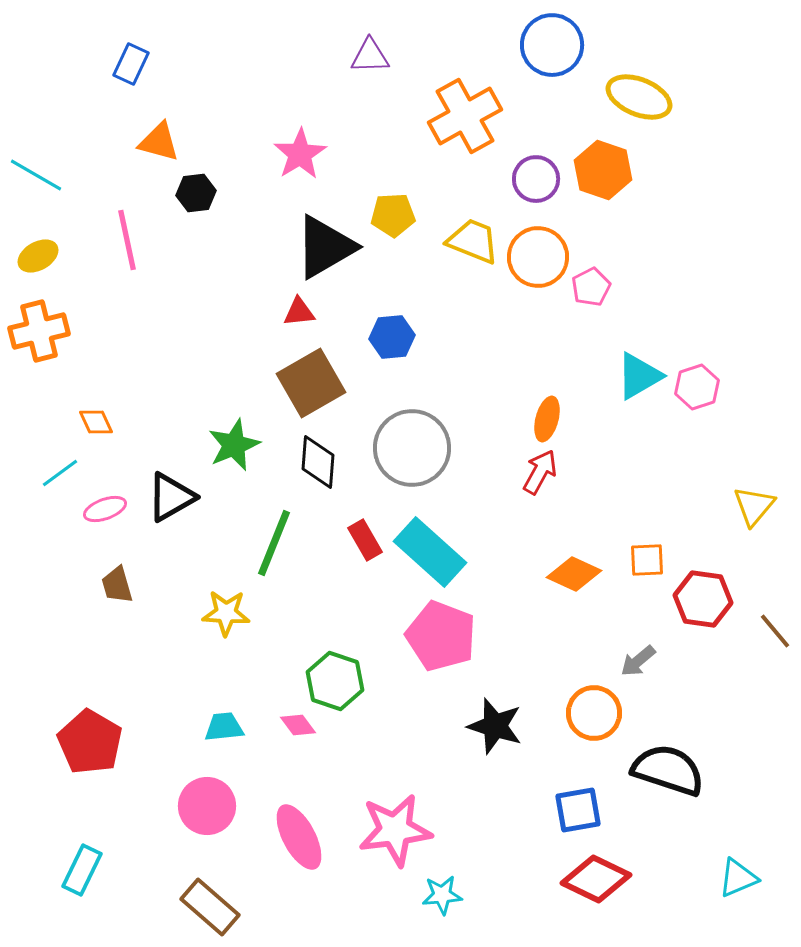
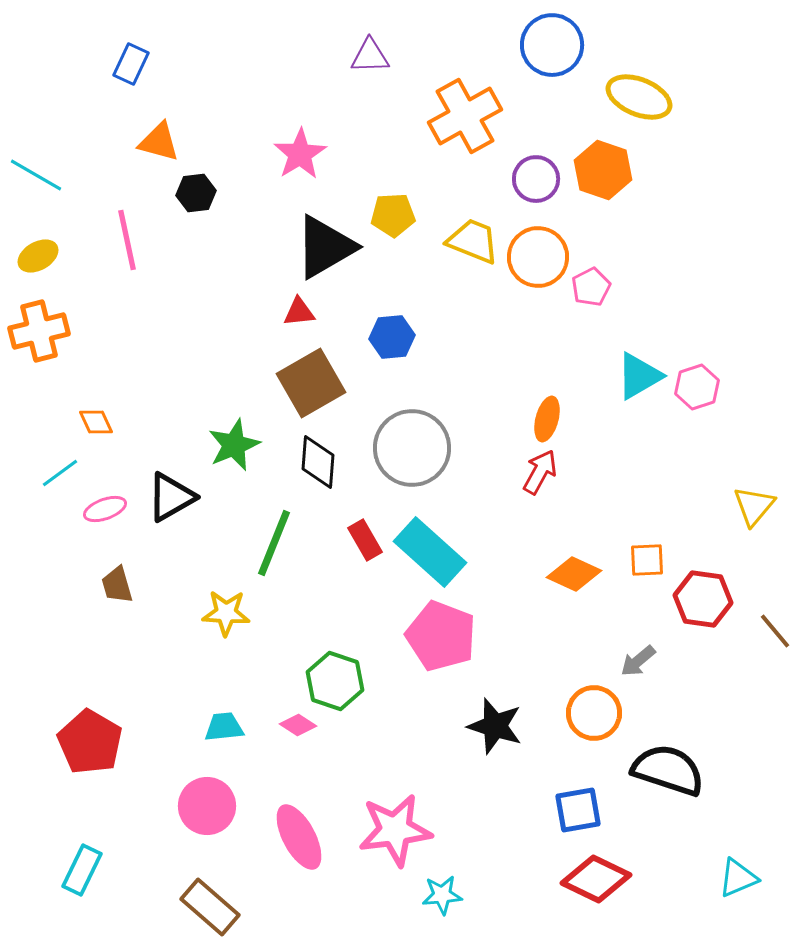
pink diamond at (298, 725): rotated 21 degrees counterclockwise
